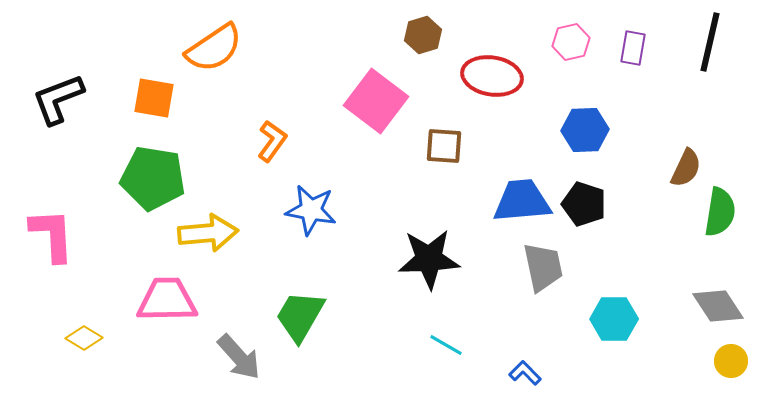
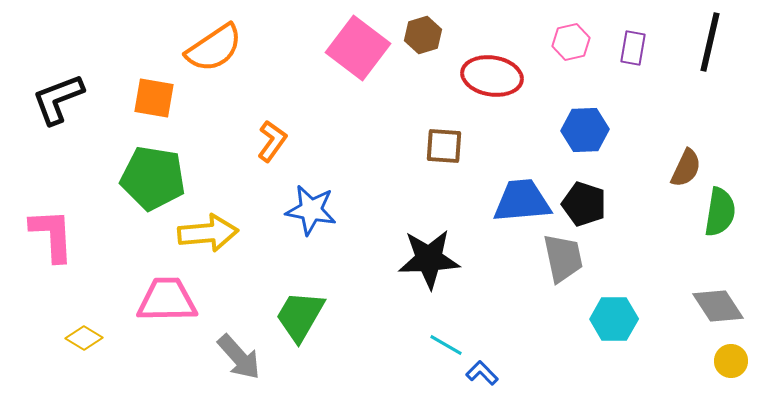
pink square: moved 18 px left, 53 px up
gray trapezoid: moved 20 px right, 9 px up
blue L-shape: moved 43 px left
